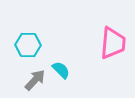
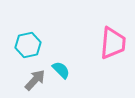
cyan hexagon: rotated 15 degrees counterclockwise
